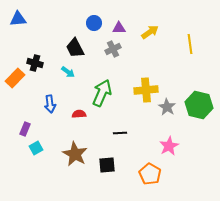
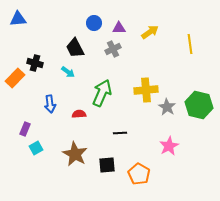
orange pentagon: moved 11 px left
